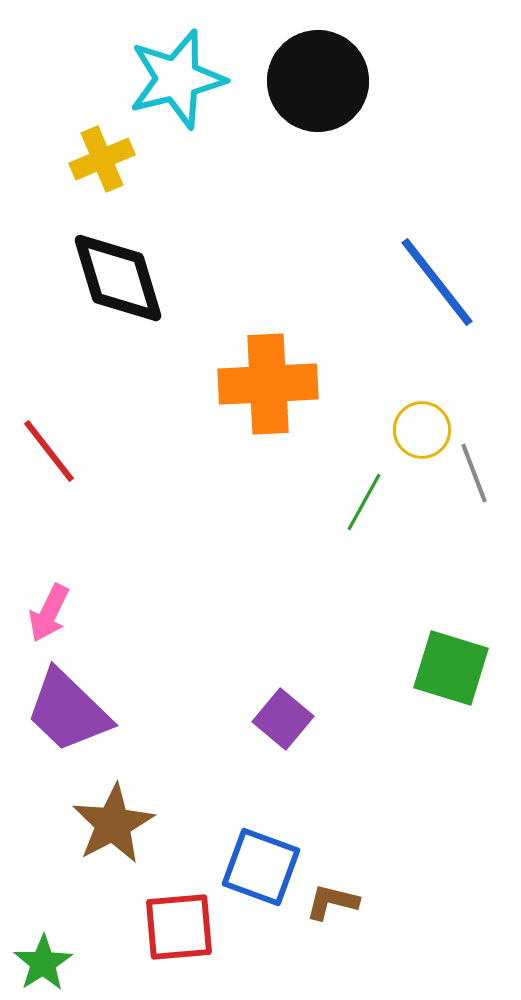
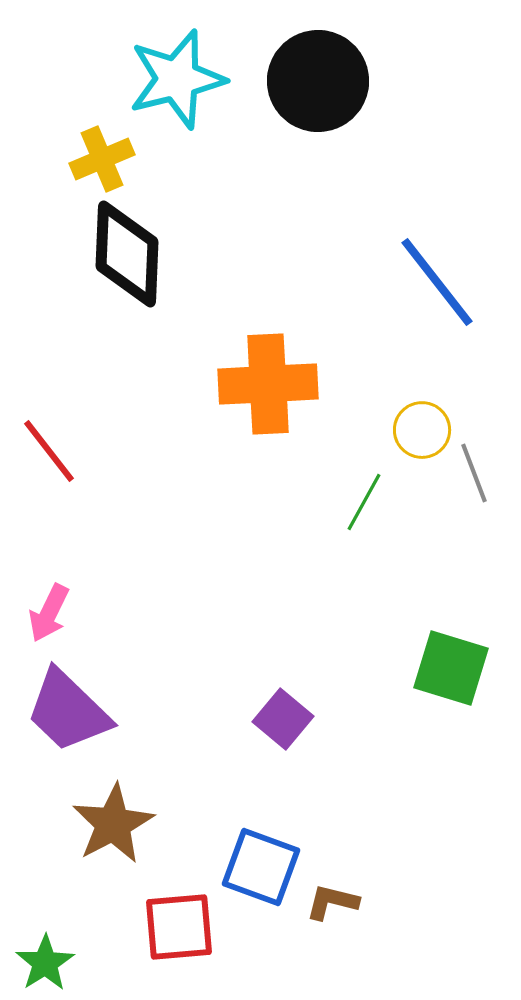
black diamond: moved 9 px right, 24 px up; rotated 19 degrees clockwise
green star: moved 2 px right
